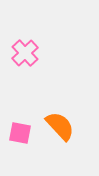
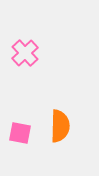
orange semicircle: rotated 44 degrees clockwise
